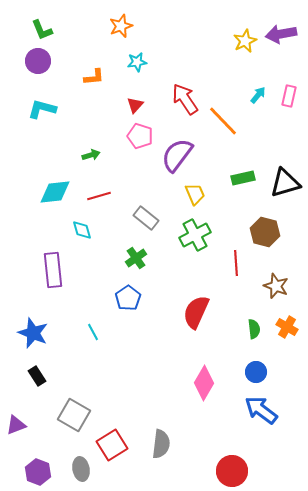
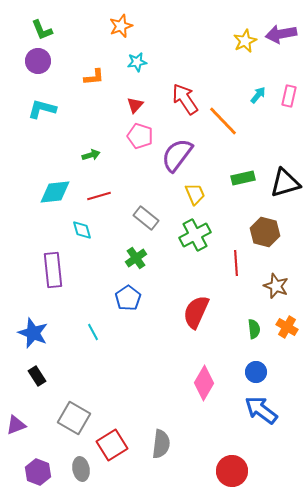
gray square at (74, 415): moved 3 px down
